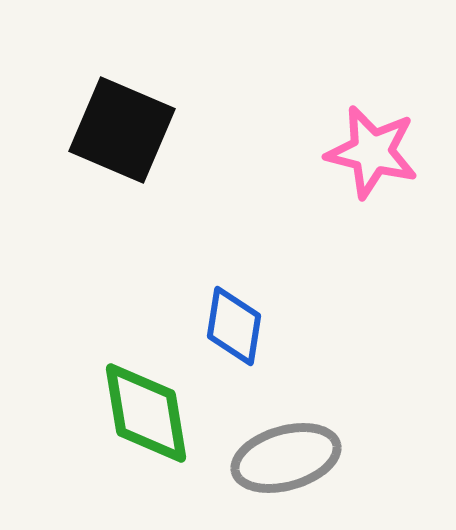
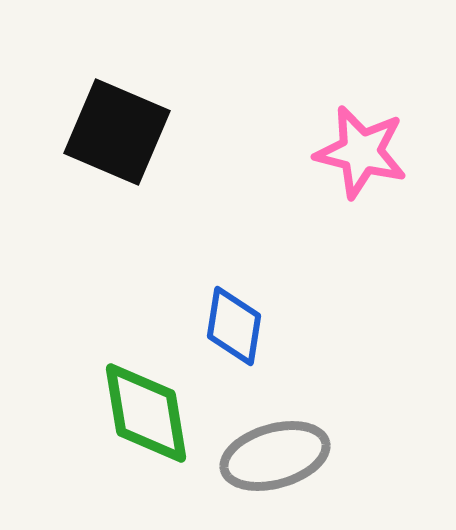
black square: moved 5 px left, 2 px down
pink star: moved 11 px left
gray ellipse: moved 11 px left, 2 px up
